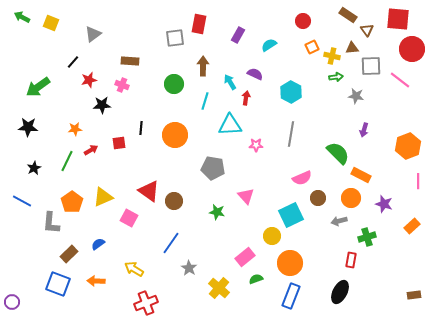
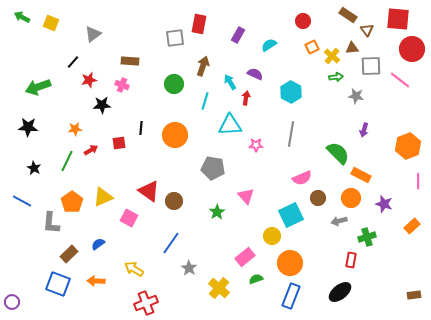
yellow cross at (332, 56): rotated 28 degrees clockwise
brown arrow at (203, 66): rotated 18 degrees clockwise
green arrow at (38, 87): rotated 15 degrees clockwise
black star at (34, 168): rotated 16 degrees counterclockwise
green star at (217, 212): rotated 28 degrees clockwise
black ellipse at (340, 292): rotated 25 degrees clockwise
